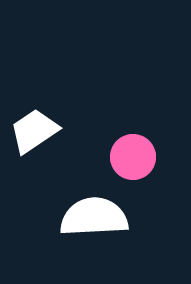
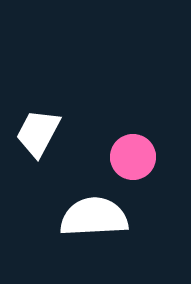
white trapezoid: moved 4 px right, 2 px down; rotated 28 degrees counterclockwise
